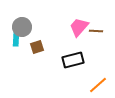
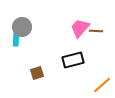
pink trapezoid: moved 1 px right, 1 px down
brown square: moved 26 px down
orange line: moved 4 px right
